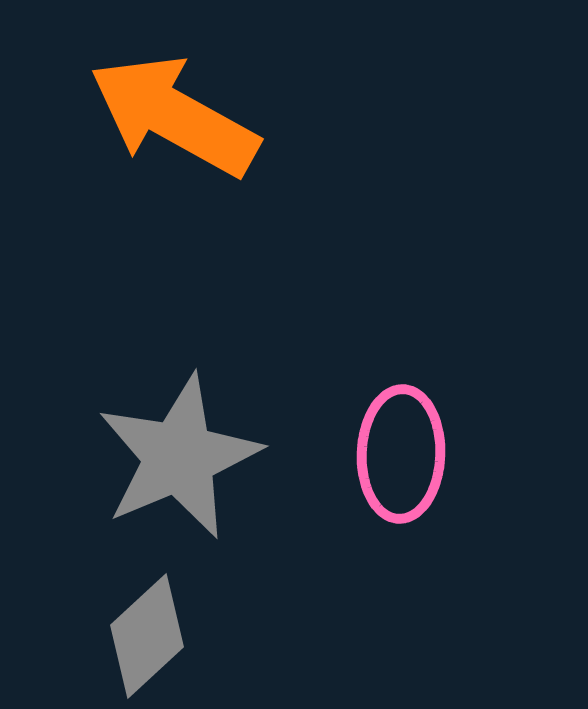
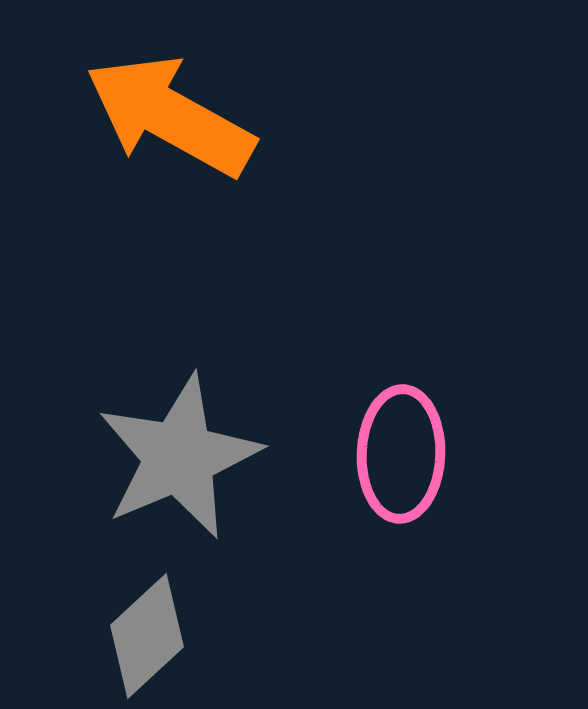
orange arrow: moved 4 px left
